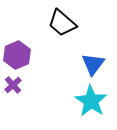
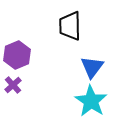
black trapezoid: moved 8 px right, 3 px down; rotated 48 degrees clockwise
blue triangle: moved 1 px left, 3 px down
